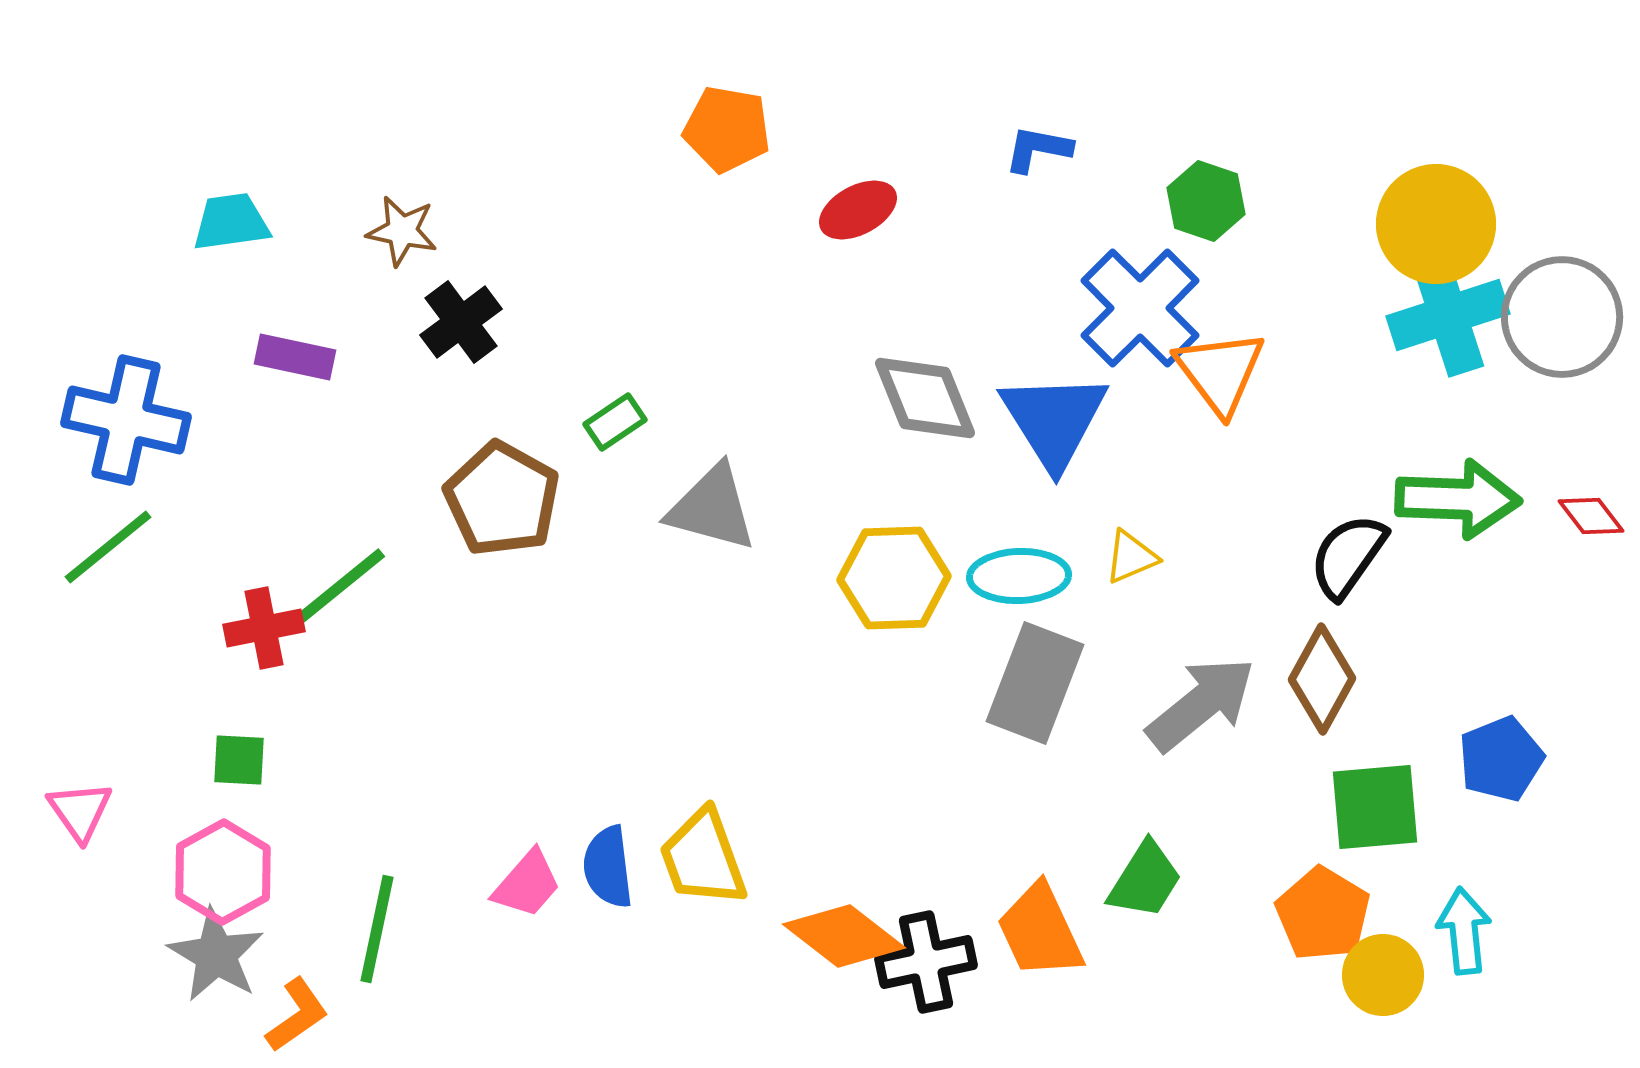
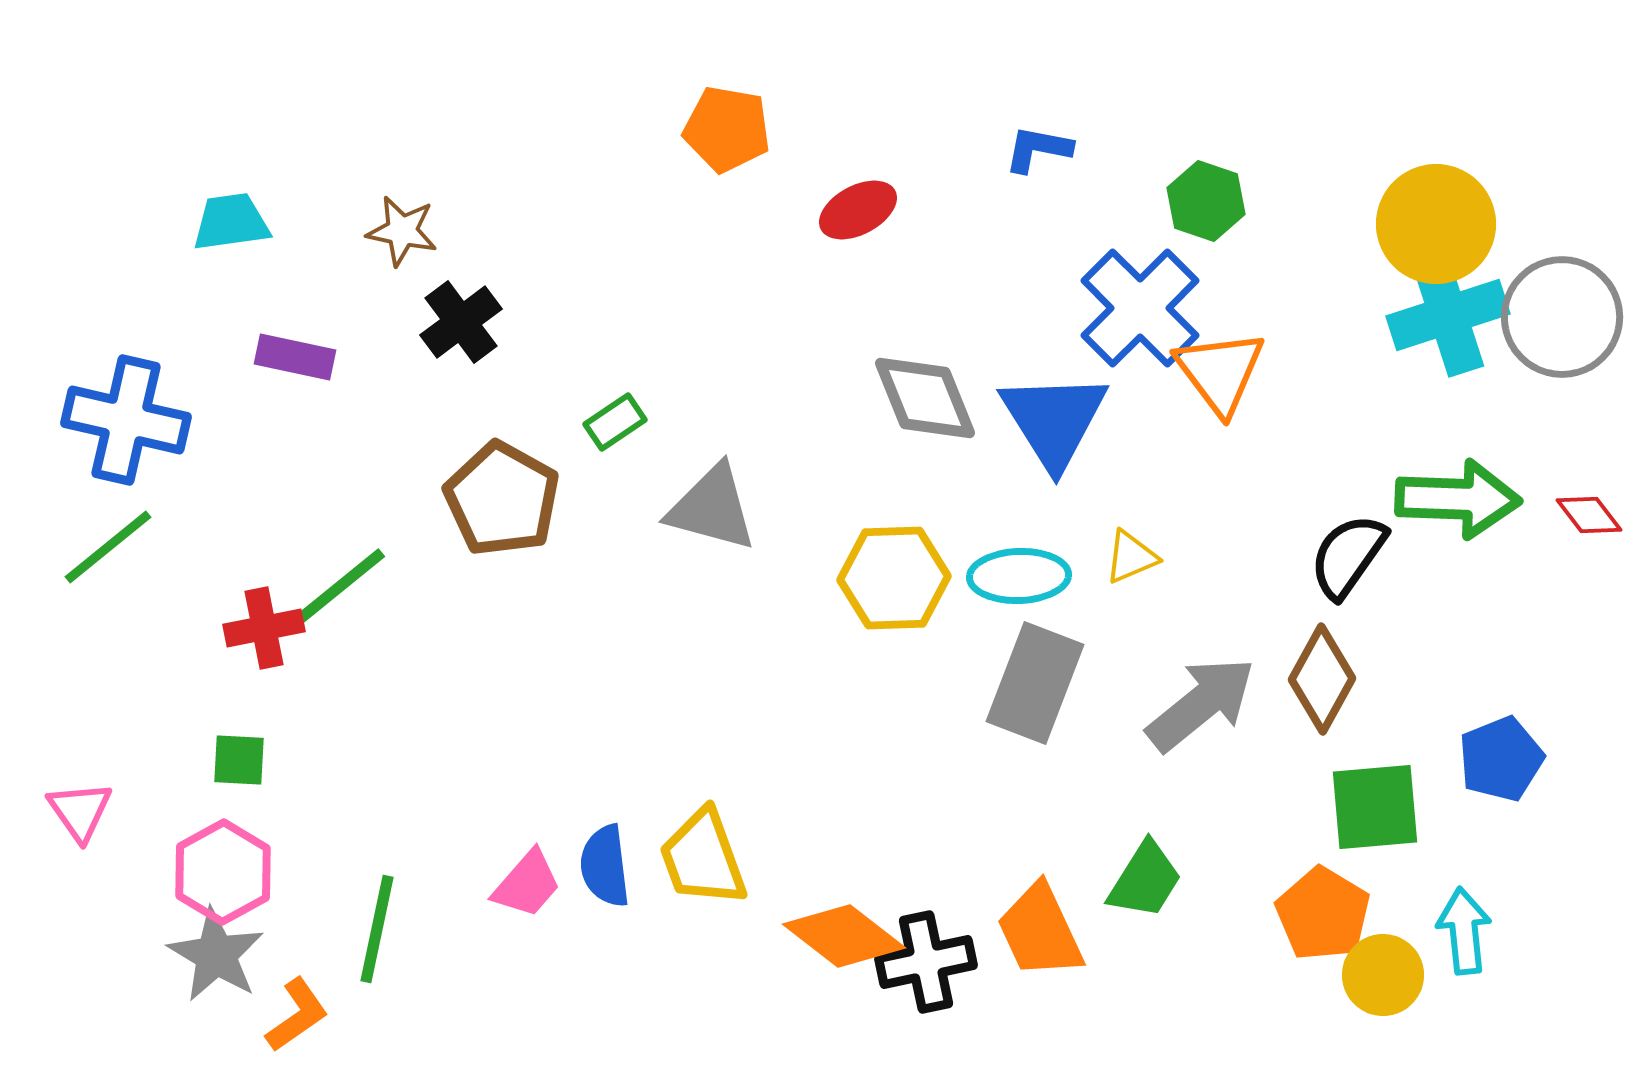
red diamond at (1591, 516): moved 2 px left, 1 px up
blue semicircle at (608, 867): moved 3 px left, 1 px up
